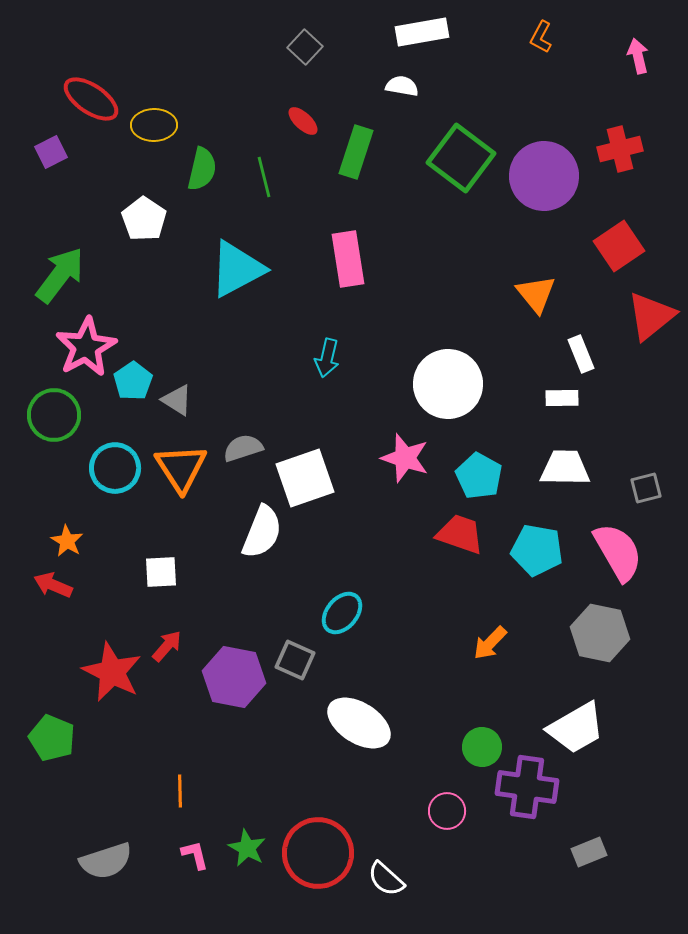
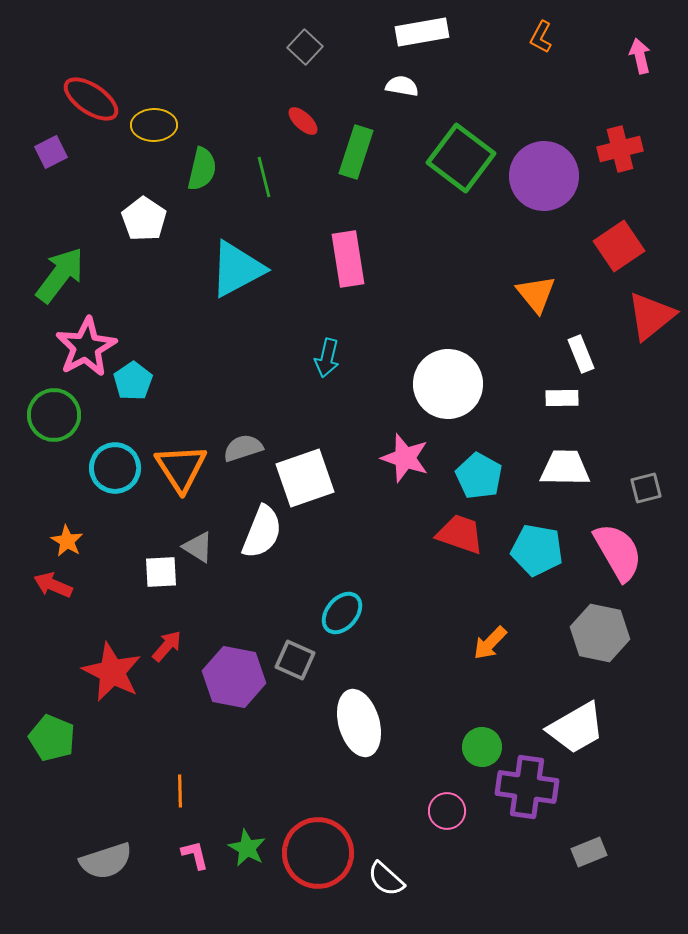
pink arrow at (638, 56): moved 2 px right
gray triangle at (177, 400): moved 21 px right, 147 px down
white ellipse at (359, 723): rotated 42 degrees clockwise
